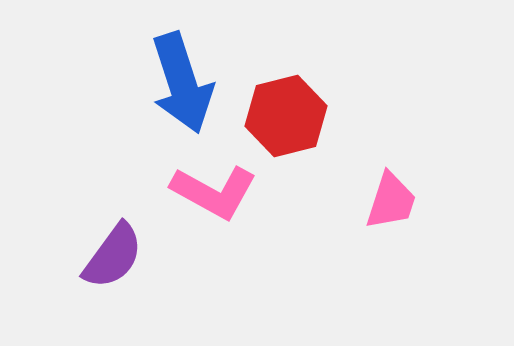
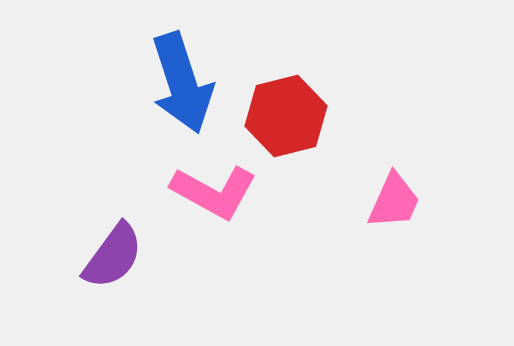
pink trapezoid: moved 3 px right; rotated 6 degrees clockwise
